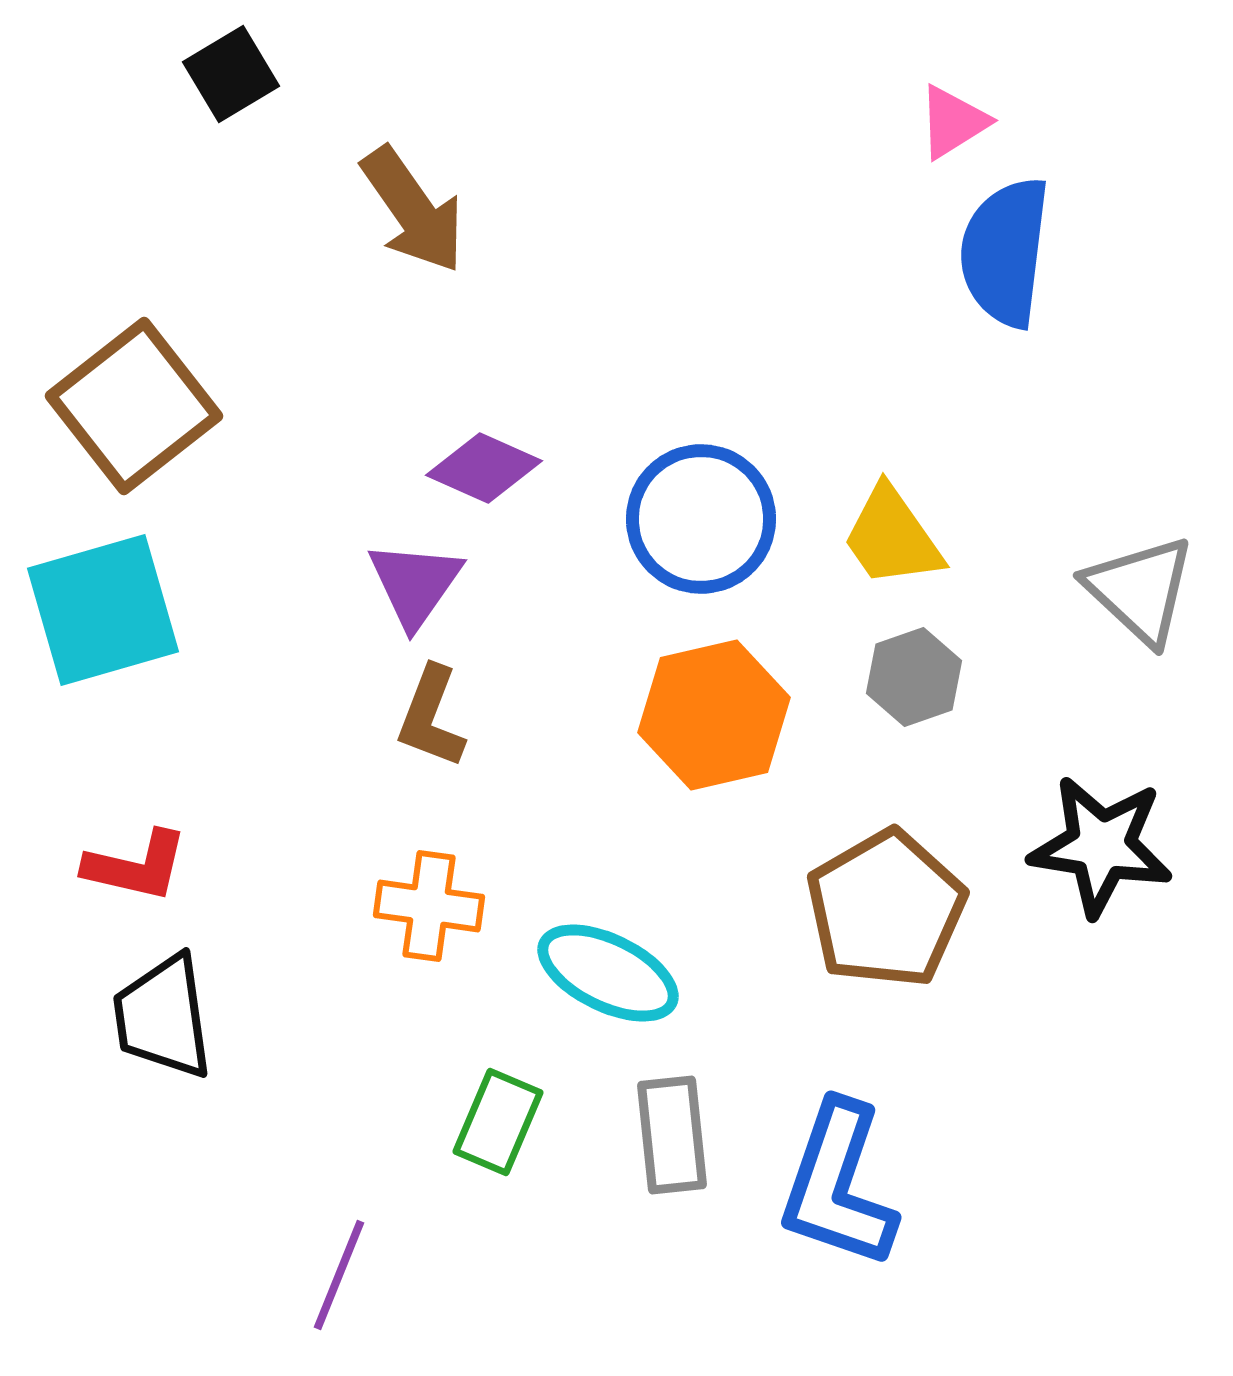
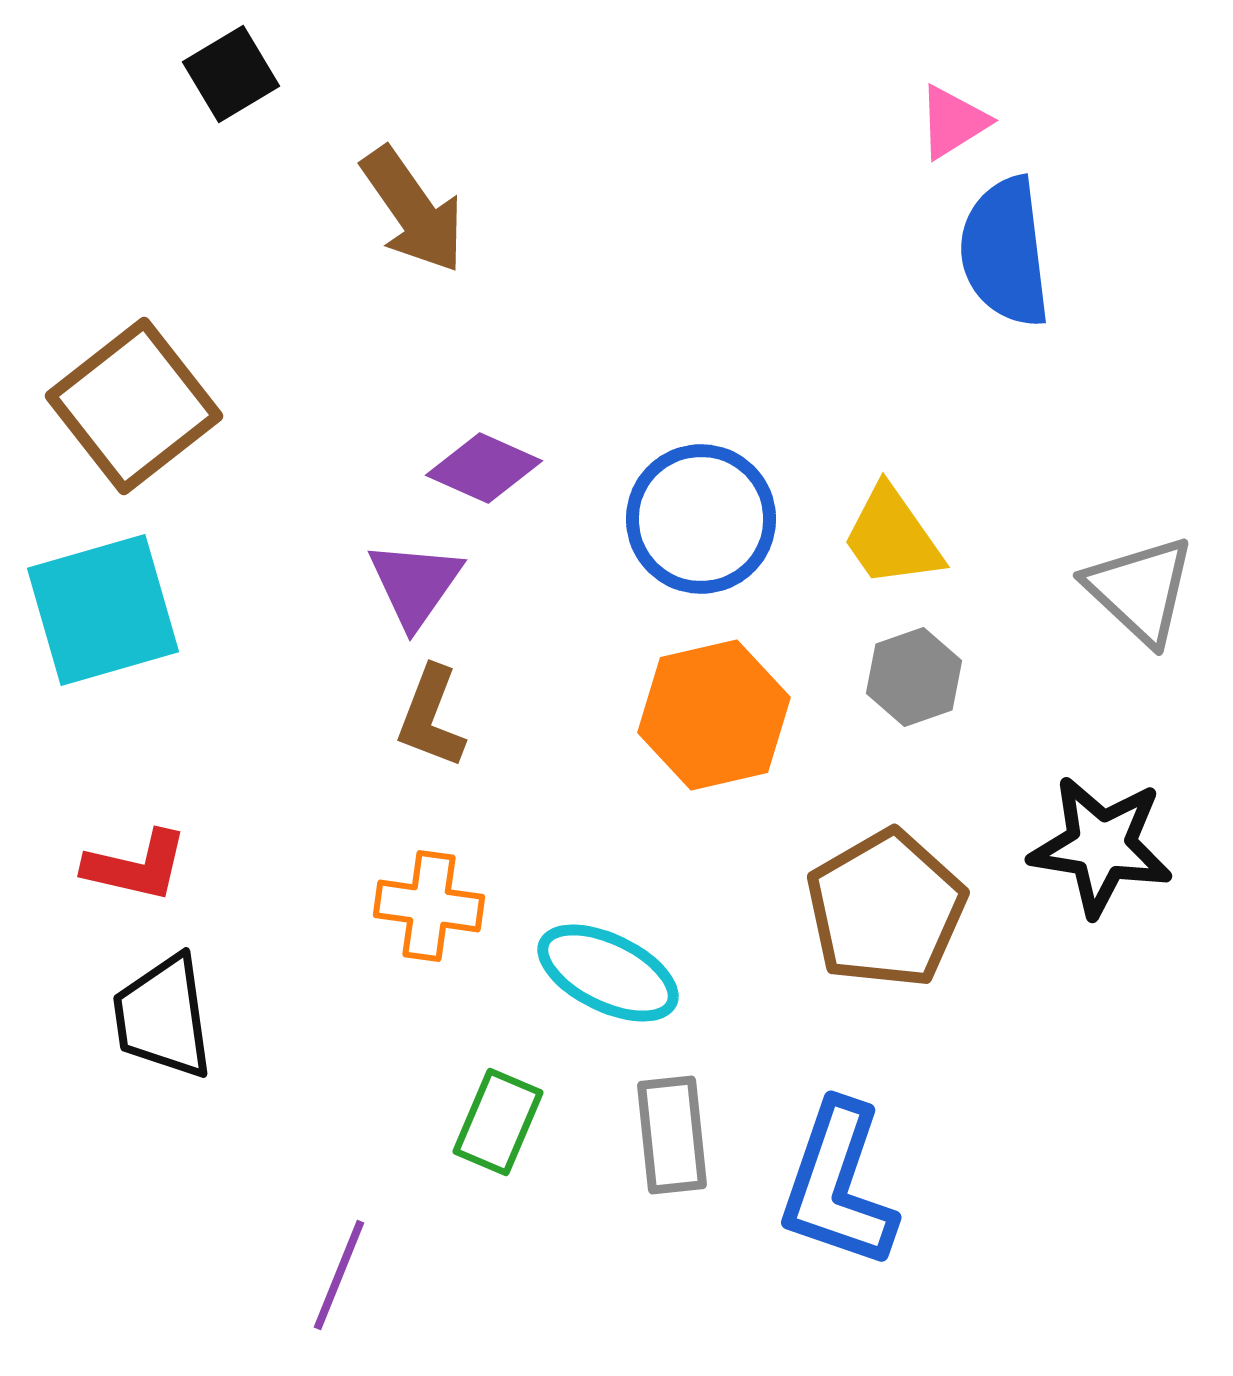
blue semicircle: rotated 14 degrees counterclockwise
